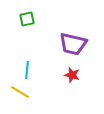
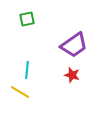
purple trapezoid: moved 1 px right, 1 px down; rotated 48 degrees counterclockwise
